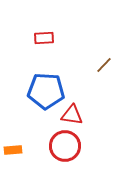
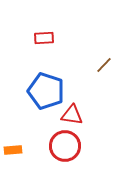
blue pentagon: rotated 15 degrees clockwise
